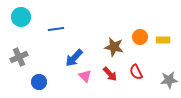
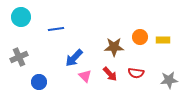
brown star: rotated 12 degrees counterclockwise
red semicircle: moved 1 px down; rotated 56 degrees counterclockwise
